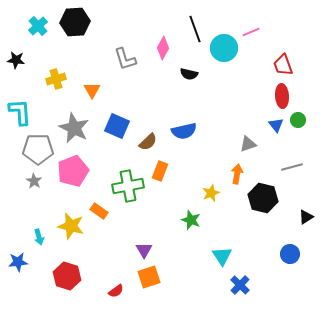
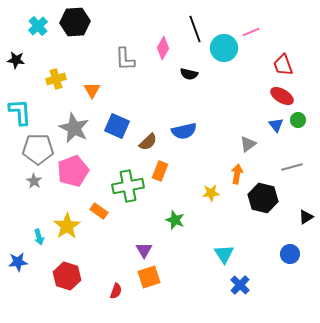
gray L-shape at (125, 59): rotated 15 degrees clockwise
red ellipse at (282, 96): rotated 55 degrees counterclockwise
gray triangle at (248, 144): rotated 18 degrees counterclockwise
yellow star at (211, 193): rotated 18 degrees clockwise
green star at (191, 220): moved 16 px left
yellow star at (71, 226): moved 4 px left; rotated 24 degrees clockwise
cyan triangle at (222, 256): moved 2 px right, 2 px up
red semicircle at (116, 291): rotated 35 degrees counterclockwise
